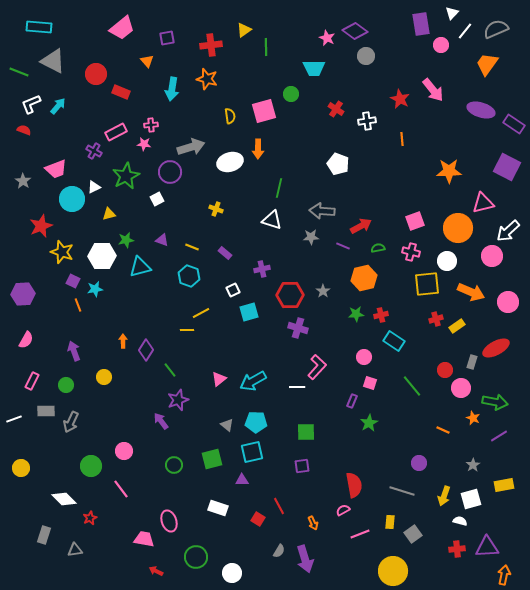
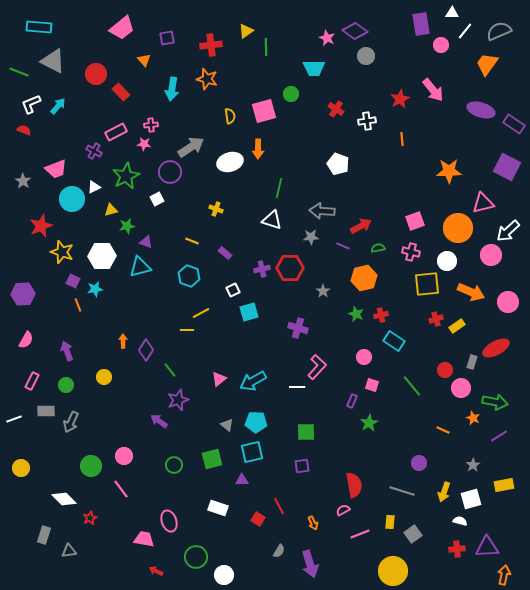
white triangle at (452, 13): rotated 48 degrees clockwise
gray semicircle at (496, 29): moved 3 px right, 2 px down
yellow triangle at (244, 30): moved 2 px right, 1 px down
orange triangle at (147, 61): moved 3 px left, 1 px up
red rectangle at (121, 92): rotated 24 degrees clockwise
red star at (400, 99): rotated 18 degrees clockwise
gray arrow at (191, 147): rotated 16 degrees counterclockwise
yellow triangle at (109, 214): moved 2 px right, 4 px up
green star at (126, 240): moved 1 px right, 14 px up
purple triangle at (162, 240): moved 16 px left, 2 px down
yellow line at (192, 247): moved 6 px up
pink circle at (492, 256): moved 1 px left, 1 px up
red hexagon at (290, 295): moved 27 px up
green star at (356, 314): rotated 28 degrees clockwise
purple arrow at (74, 351): moved 7 px left
pink square at (370, 383): moved 2 px right, 2 px down
purple arrow at (161, 421): moved 2 px left; rotated 18 degrees counterclockwise
pink circle at (124, 451): moved 5 px down
yellow arrow at (444, 496): moved 4 px up
gray triangle at (75, 550): moved 6 px left, 1 px down
purple arrow at (305, 559): moved 5 px right, 5 px down
white circle at (232, 573): moved 8 px left, 2 px down
